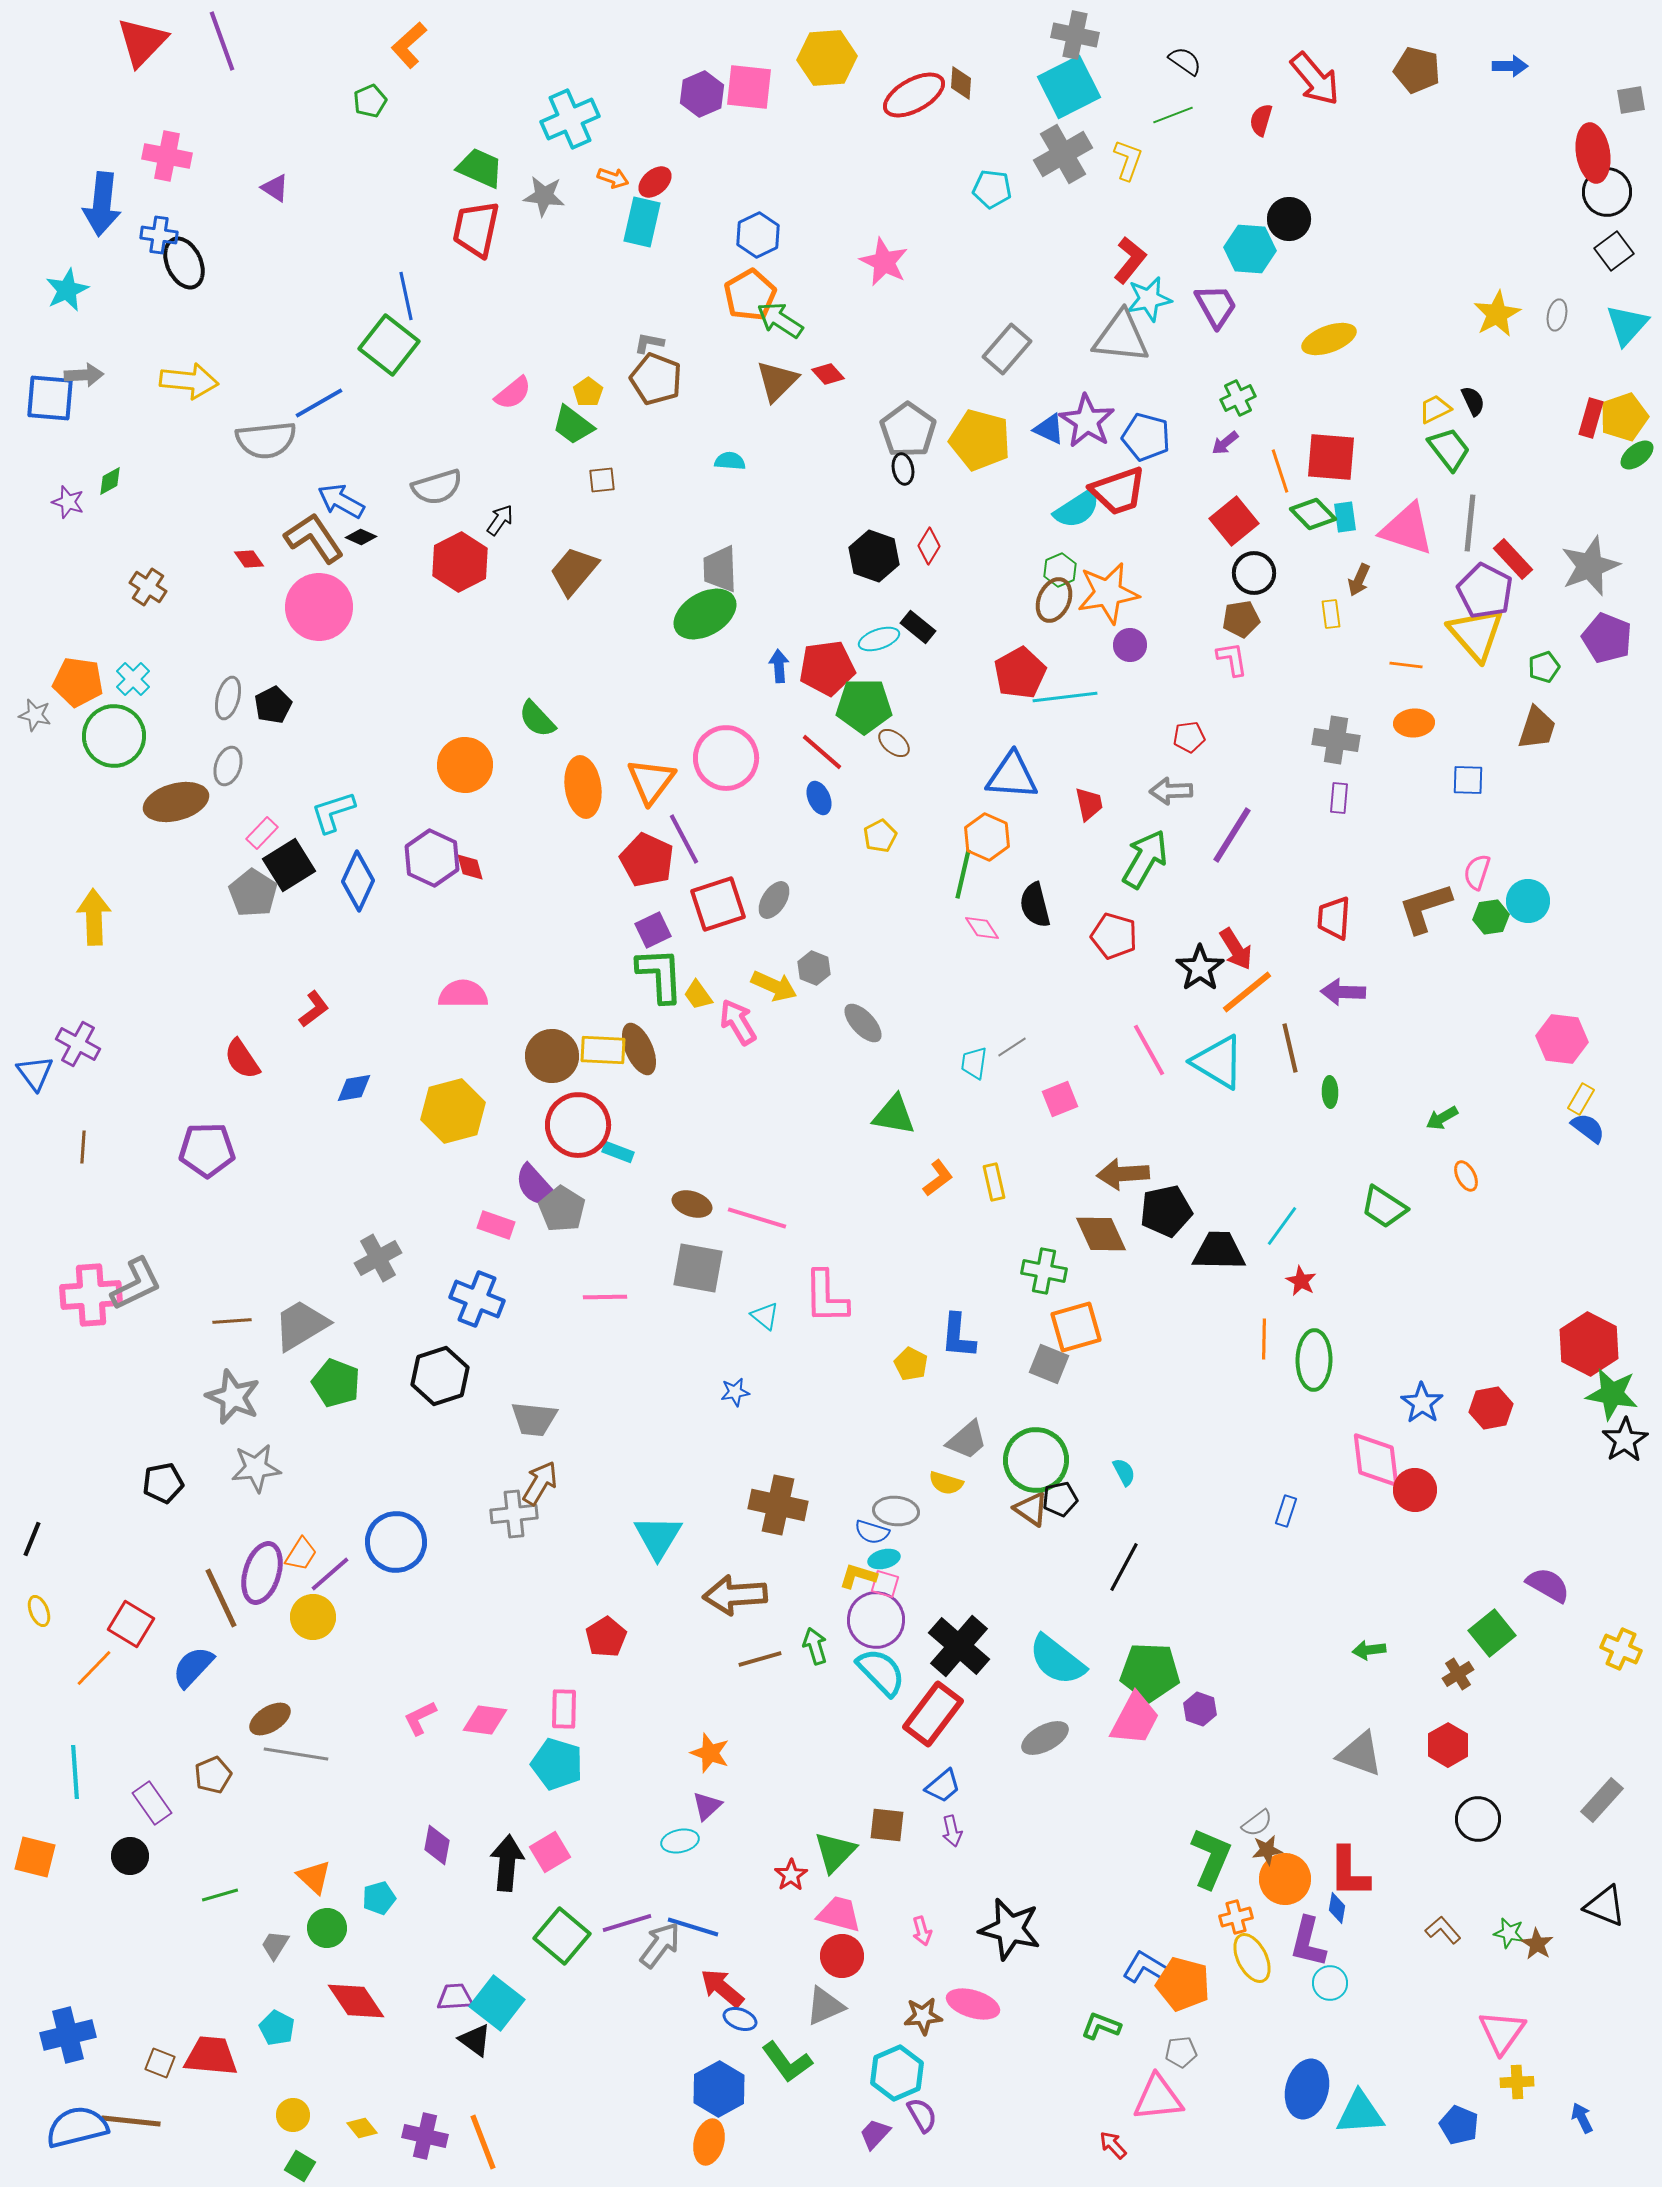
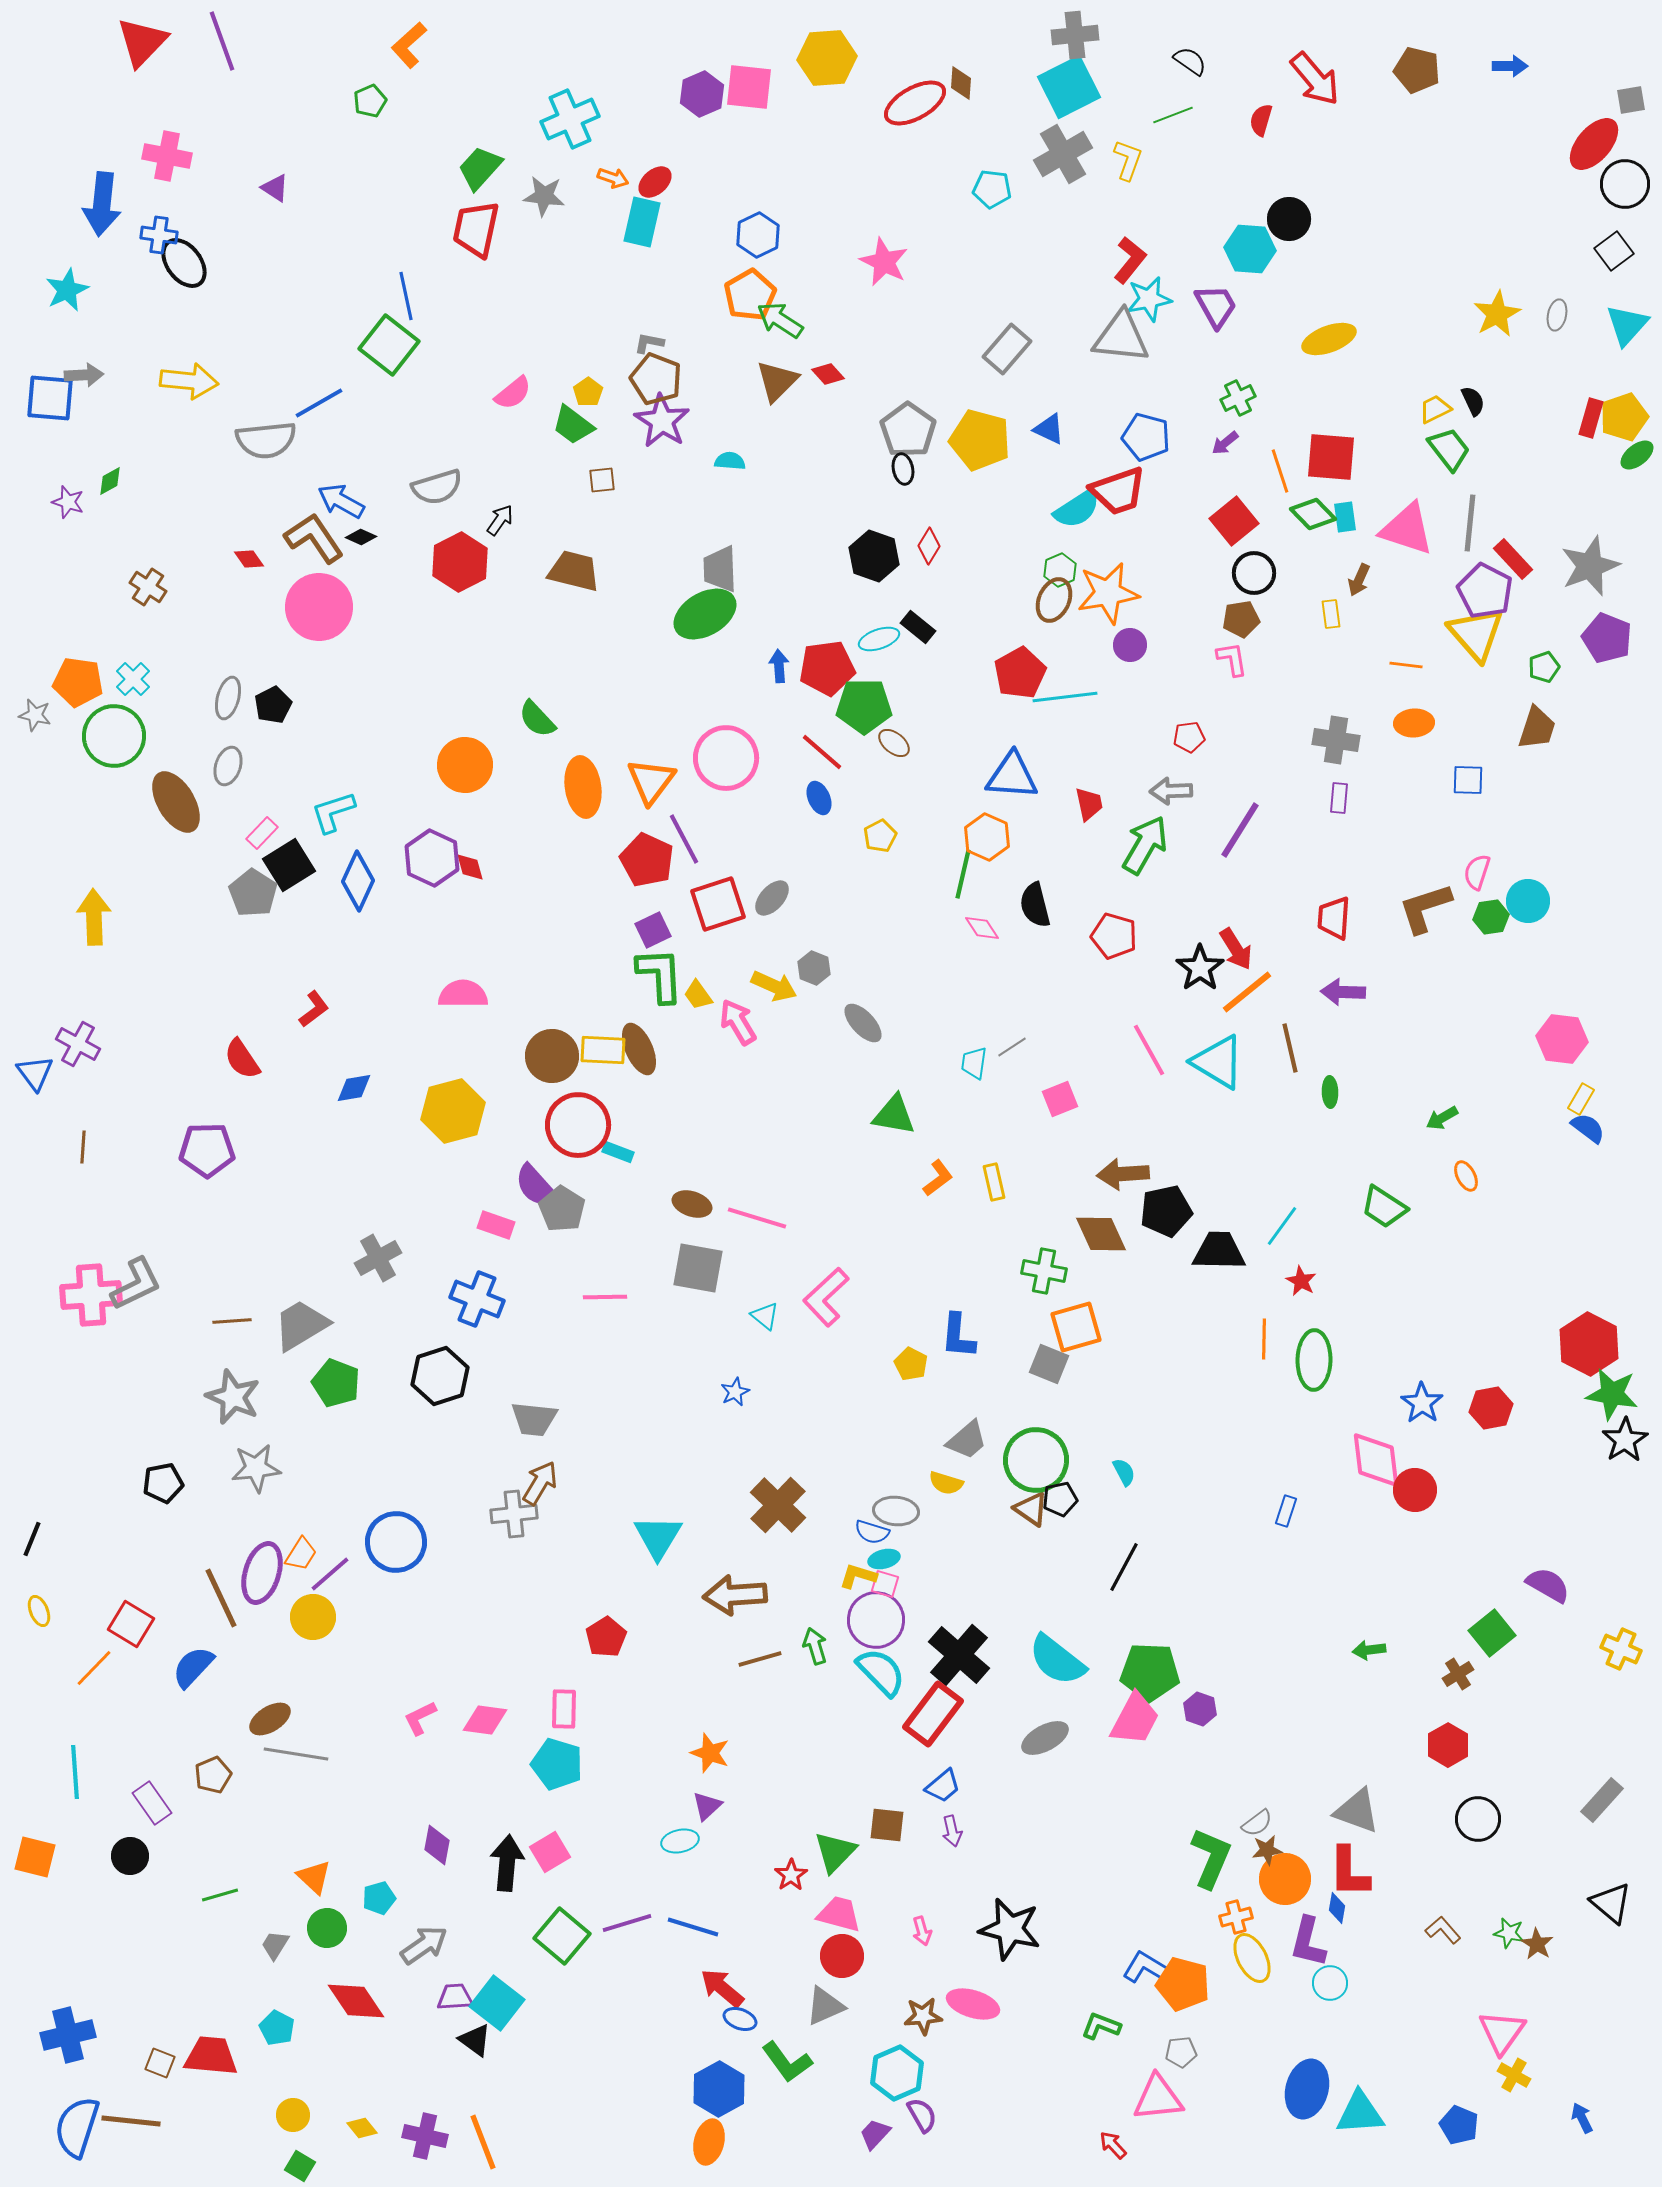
gray cross at (1075, 35): rotated 18 degrees counterclockwise
black semicircle at (1185, 61): moved 5 px right
red ellipse at (914, 95): moved 1 px right, 8 px down
red ellipse at (1593, 153): moved 1 px right, 9 px up; rotated 50 degrees clockwise
green trapezoid at (480, 168): rotated 72 degrees counterclockwise
black circle at (1607, 192): moved 18 px right, 8 px up
black ellipse at (184, 263): rotated 12 degrees counterclockwise
purple star at (1087, 421): moved 425 px left
brown trapezoid at (574, 571): rotated 64 degrees clockwise
brown ellipse at (176, 802): rotated 74 degrees clockwise
purple line at (1232, 835): moved 8 px right, 5 px up
green arrow at (1145, 859): moved 14 px up
gray ellipse at (774, 900): moved 2 px left, 2 px up; rotated 9 degrees clockwise
pink L-shape at (826, 1297): rotated 48 degrees clockwise
blue star at (735, 1392): rotated 16 degrees counterclockwise
brown cross at (778, 1505): rotated 32 degrees clockwise
black cross at (959, 1646): moved 9 px down
gray triangle at (1360, 1754): moved 3 px left, 57 px down
black triangle at (1605, 1906): moved 6 px right, 3 px up; rotated 18 degrees clockwise
gray arrow at (660, 1945): moved 236 px left; rotated 18 degrees clockwise
yellow cross at (1517, 2082): moved 3 px left, 7 px up; rotated 32 degrees clockwise
blue semicircle at (77, 2127): rotated 58 degrees counterclockwise
